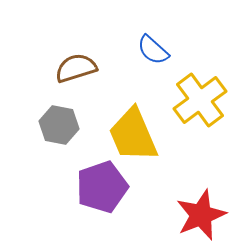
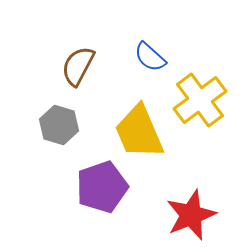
blue semicircle: moved 3 px left, 7 px down
brown semicircle: moved 2 px right, 2 px up; rotated 45 degrees counterclockwise
gray hexagon: rotated 6 degrees clockwise
yellow trapezoid: moved 6 px right, 3 px up
red star: moved 10 px left
